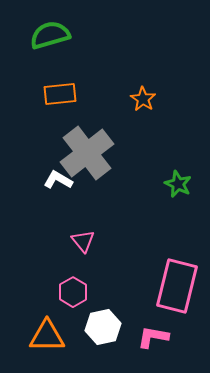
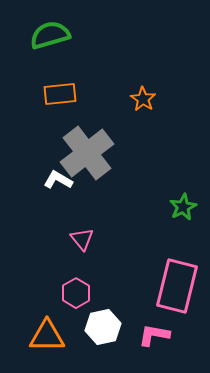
green star: moved 5 px right, 23 px down; rotated 20 degrees clockwise
pink triangle: moved 1 px left, 2 px up
pink hexagon: moved 3 px right, 1 px down
pink L-shape: moved 1 px right, 2 px up
